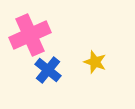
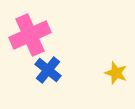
yellow star: moved 21 px right, 11 px down
